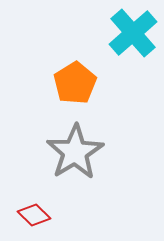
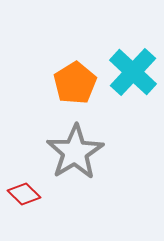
cyan cross: moved 39 px down; rotated 6 degrees counterclockwise
red diamond: moved 10 px left, 21 px up
